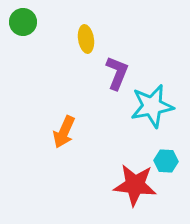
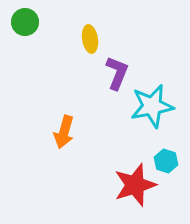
green circle: moved 2 px right
yellow ellipse: moved 4 px right
orange arrow: rotated 8 degrees counterclockwise
cyan hexagon: rotated 15 degrees clockwise
red star: rotated 24 degrees counterclockwise
